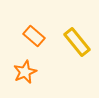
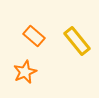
yellow rectangle: moved 1 px up
